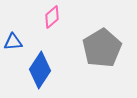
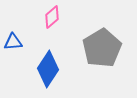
blue diamond: moved 8 px right, 1 px up
